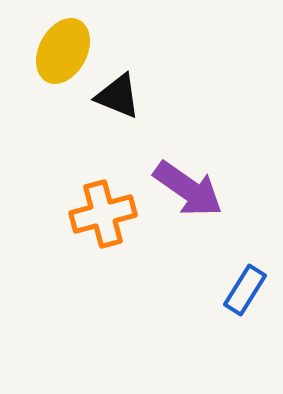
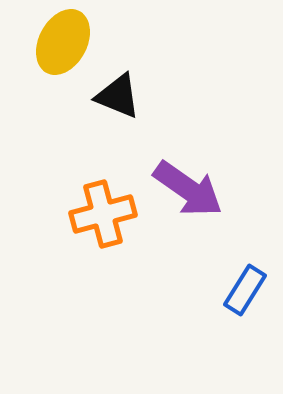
yellow ellipse: moved 9 px up
